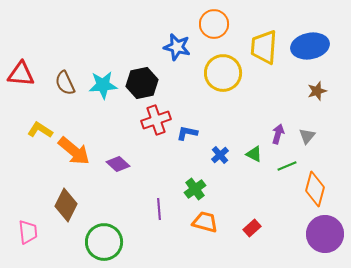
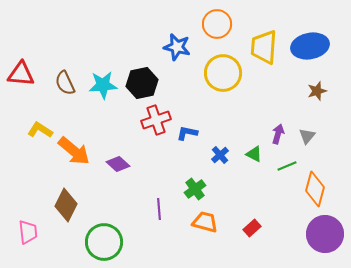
orange circle: moved 3 px right
